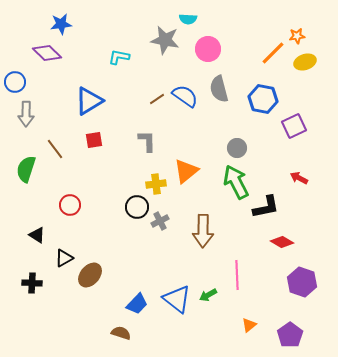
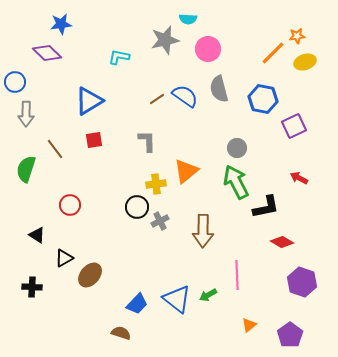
gray star at (165, 40): rotated 24 degrees counterclockwise
black cross at (32, 283): moved 4 px down
